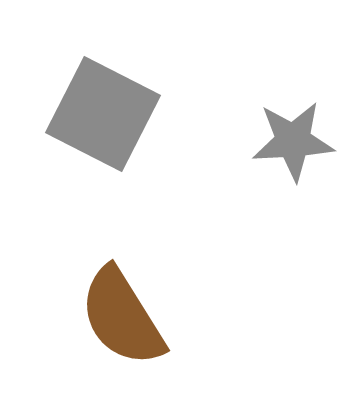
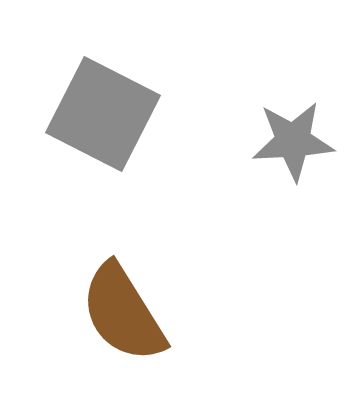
brown semicircle: moved 1 px right, 4 px up
